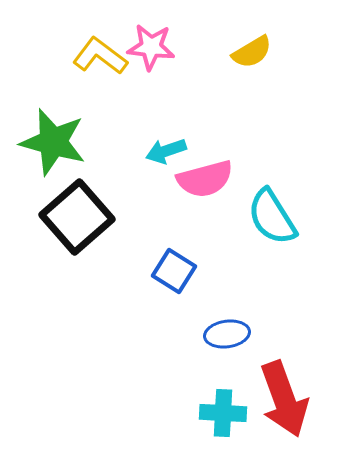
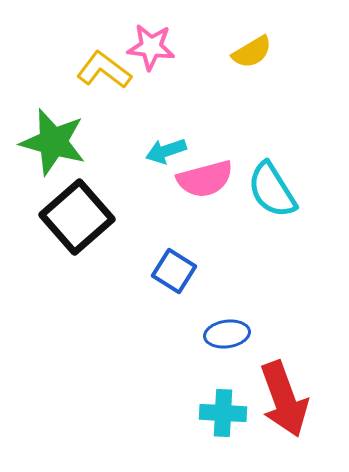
yellow L-shape: moved 4 px right, 14 px down
cyan semicircle: moved 27 px up
